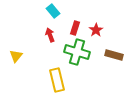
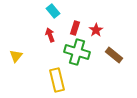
brown rectangle: rotated 24 degrees clockwise
